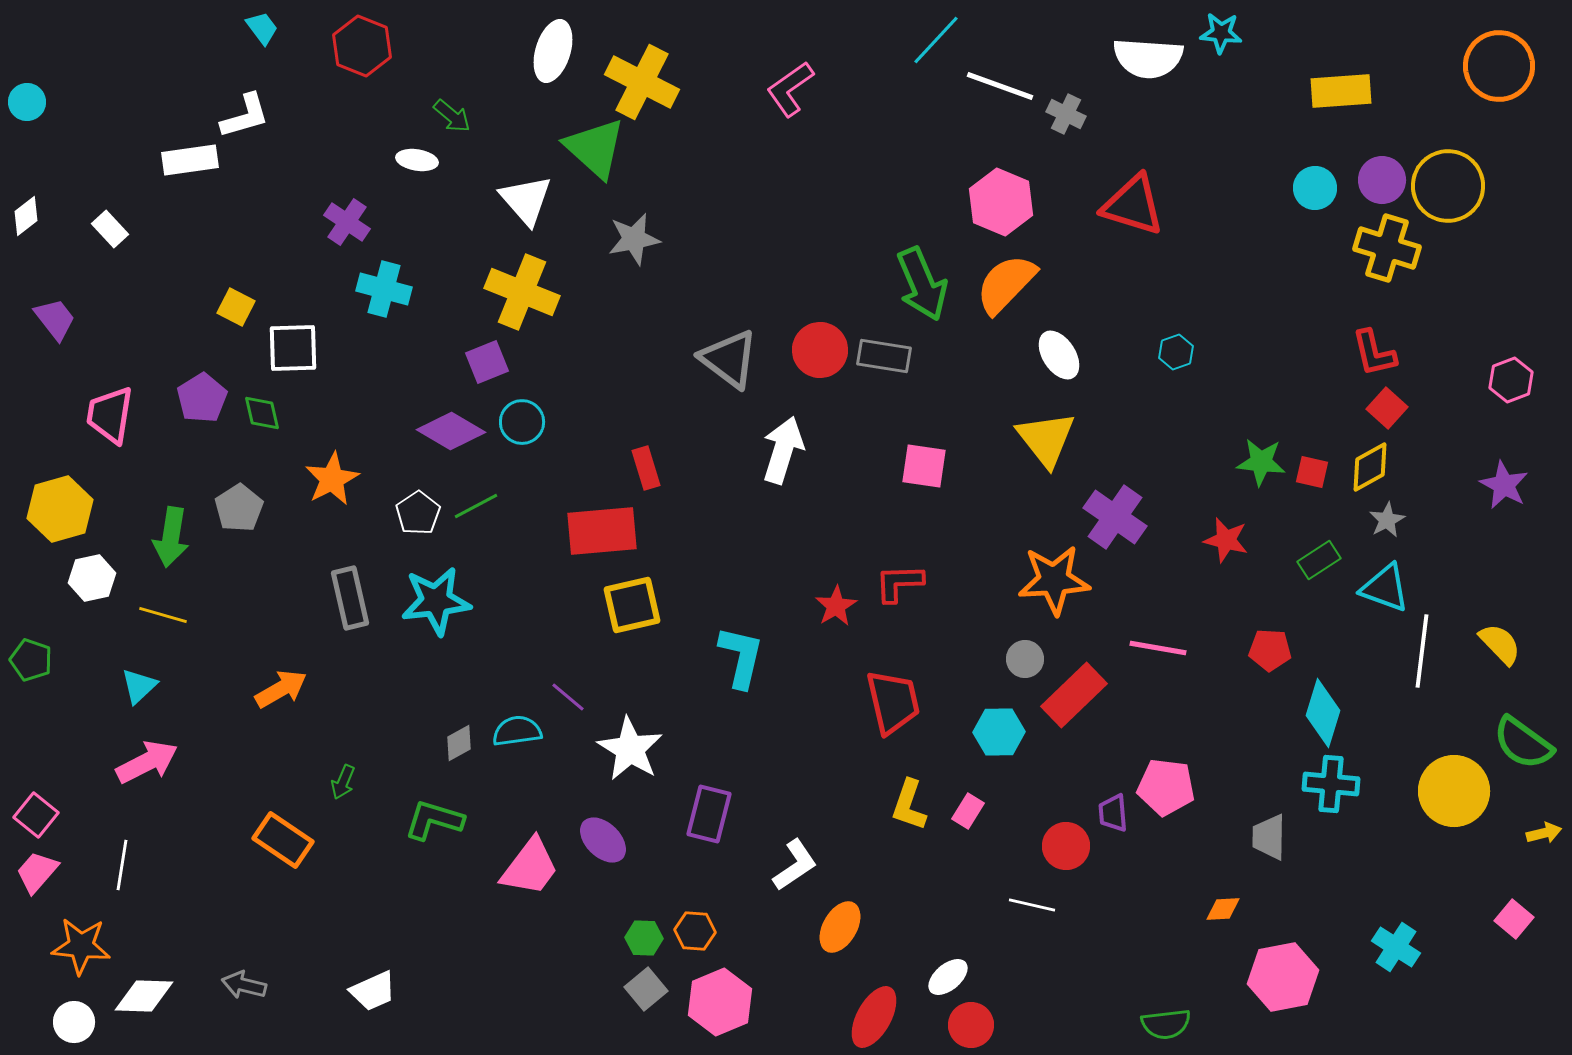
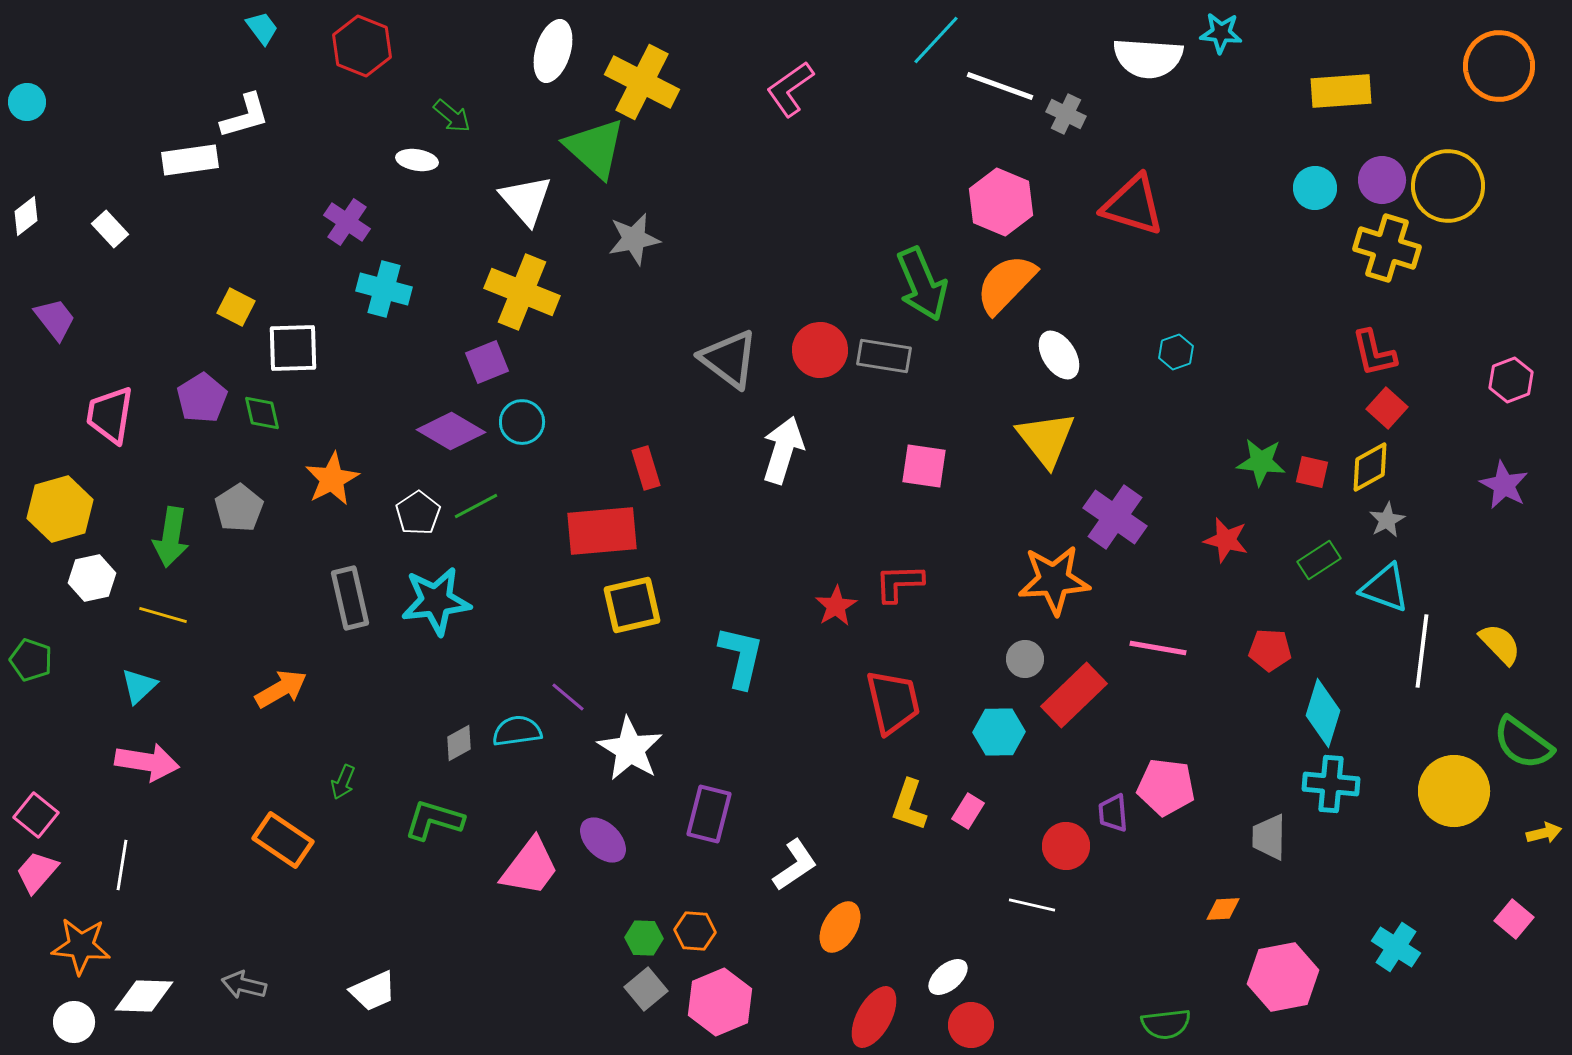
pink arrow at (147, 762): rotated 36 degrees clockwise
